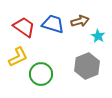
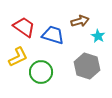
blue trapezoid: moved 11 px down
gray hexagon: rotated 20 degrees counterclockwise
green circle: moved 2 px up
